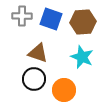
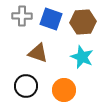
black circle: moved 8 px left, 7 px down
